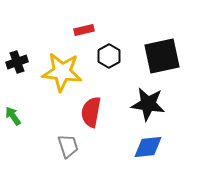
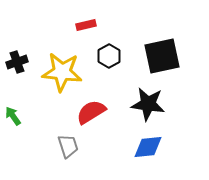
red rectangle: moved 2 px right, 5 px up
red semicircle: rotated 48 degrees clockwise
